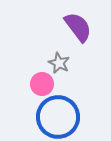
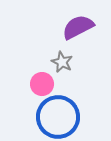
purple semicircle: rotated 80 degrees counterclockwise
gray star: moved 3 px right, 1 px up
